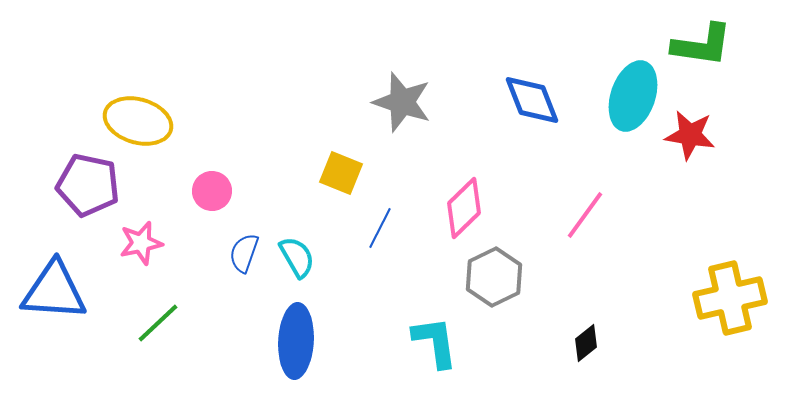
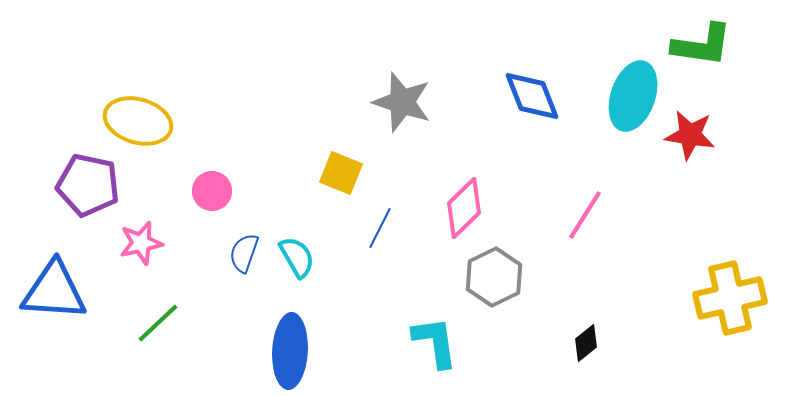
blue diamond: moved 4 px up
pink line: rotated 4 degrees counterclockwise
blue ellipse: moved 6 px left, 10 px down
